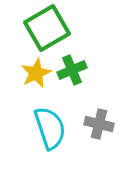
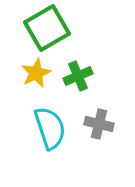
green cross: moved 6 px right, 6 px down
